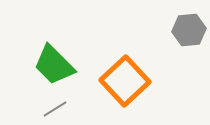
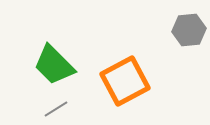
orange square: rotated 15 degrees clockwise
gray line: moved 1 px right
